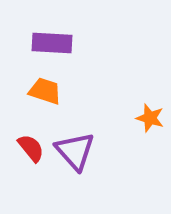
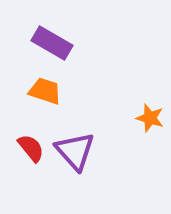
purple rectangle: rotated 27 degrees clockwise
